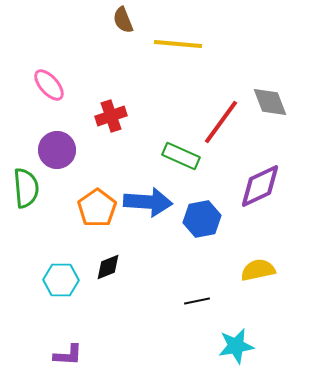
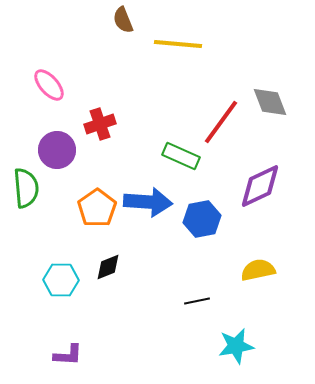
red cross: moved 11 px left, 8 px down
